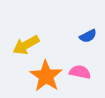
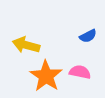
yellow arrow: rotated 44 degrees clockwise
